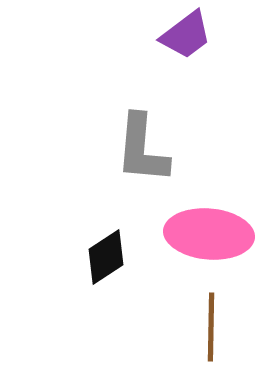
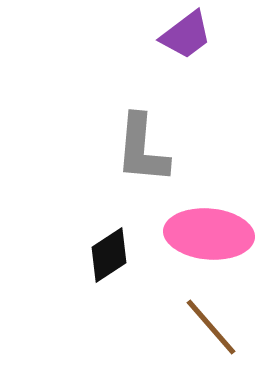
black diamond: moved 3 px right, 2 px up
brown line: rotated 42 degrees counterclockwise
